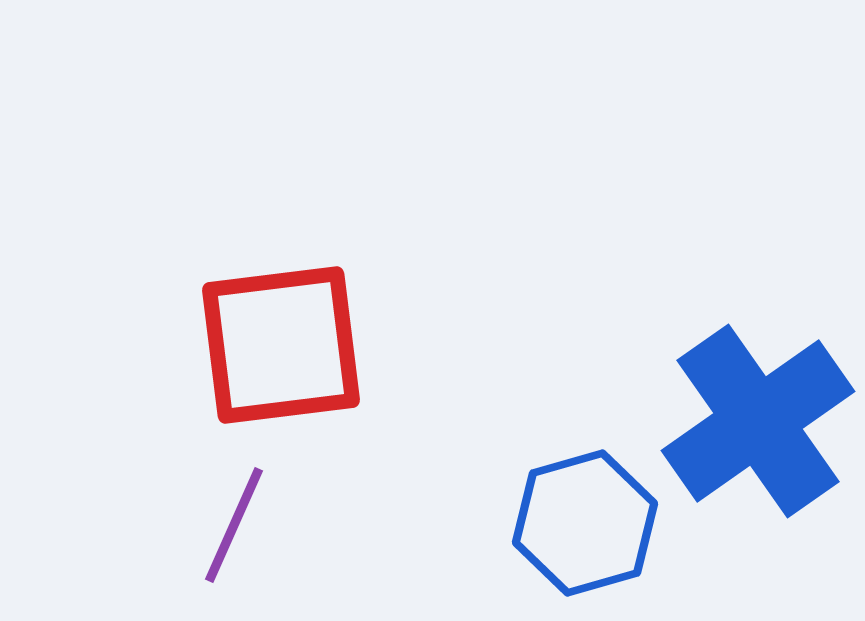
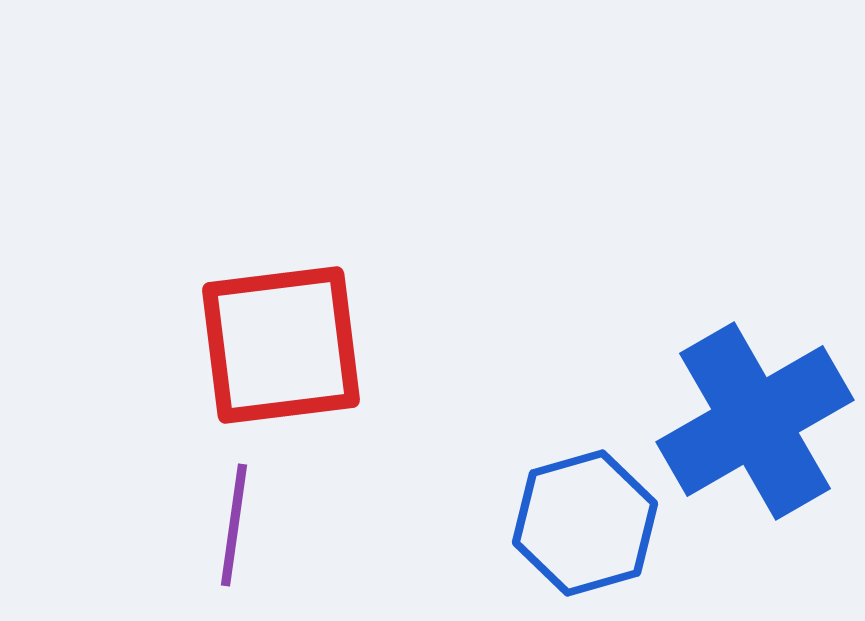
blue cross: moved 3 px left; rotated 5 degrees clockwise
purple line: rotated 16 degrees counterclockwise
